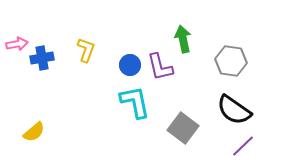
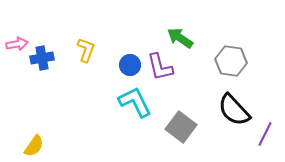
green arrow: moved 3 px left, 1 px up; rotated 44 degrees counterclockwise
cyan L-shape: rotated 15 degrees counterclockwise
black semicircle: rotated 12 degrees clockwise
gray square: moved 2 px left, 1 px up
yellow semicircle: moved 14 px down; rotated 15 degrees counterclockwise
purple line: moved 22 px right, 12 px up; rotated 20 degrees counterclockwise
